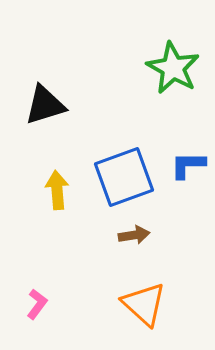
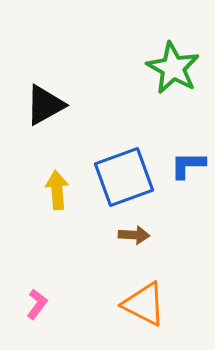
black triangle: rotated 12 degrees counterclockwise
brown arrow: rotated 12 degrees clockwise
orange triangle: rotated 15 degrees counterclockwise
